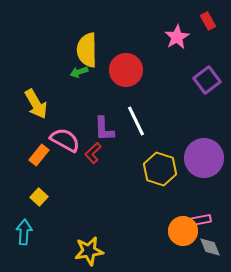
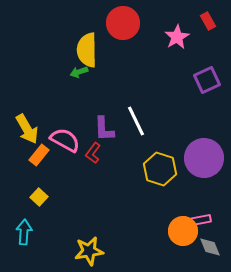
red circle: moved 3 px left, 47 px up
purple square: rotated 12 degrees clockwise
yellow arrow: moved 9 px left, 25 px down
red L-shape: rotated 10 degrees counterclockwise
